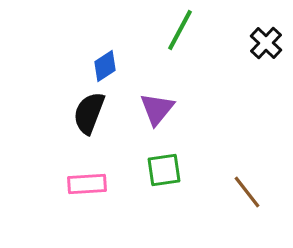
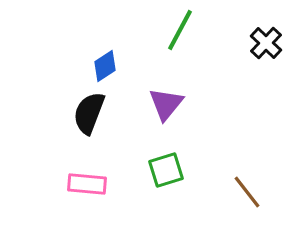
purple triangle: moved 9 px right, 5 px up
green square: moved 2 px right; rotated 9 degrees counterclockwise
pink rectangle: rotated 9 degrees clockwise
